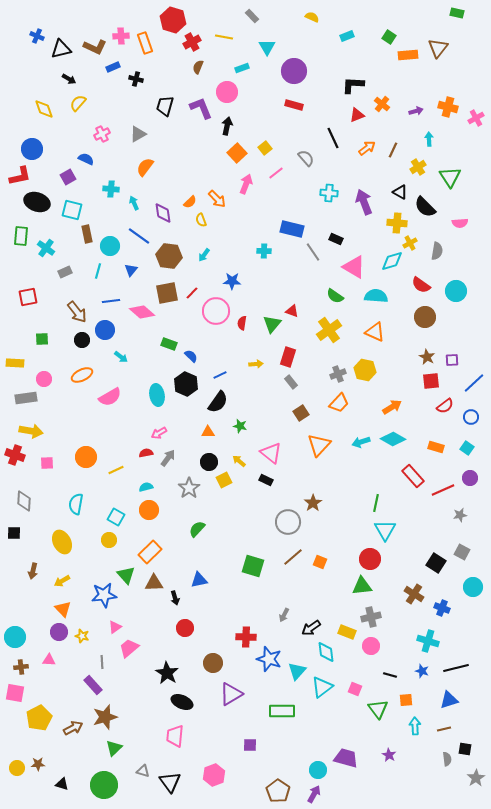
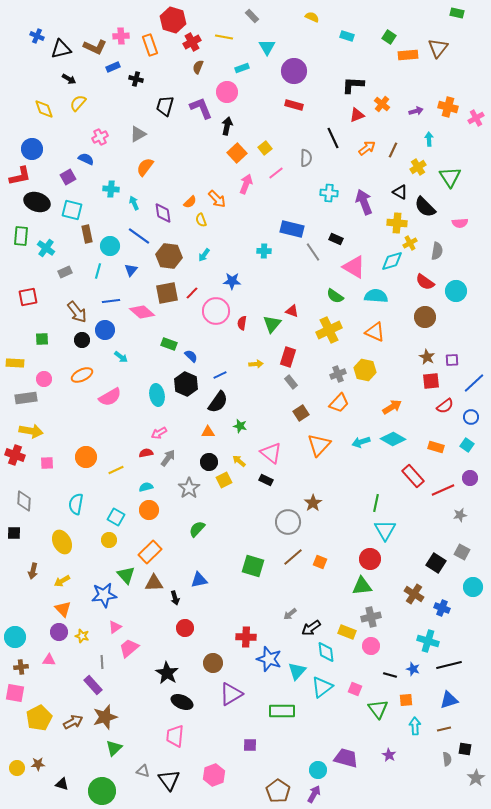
cyan rectangle at (347, 36): rotated 40 degrees clockwise
orange rectangle at (145, 43): moved 5 px right, 2 px down
pink cross at (102, 134): moved 2 px left, 3 px down
gray semicircle at (306, 158): rotated 42 degrees clockwise
red semicircle at (421, 285): moved 4 px right, 3 px up
yellow cross at (329, 330): rotated 10 degrees clockwise
cyan square at (467, 448): moved 3 px up
gray arrow at (284, 615): moved 6 px right, 1 px up; rotated 24 degrees clockwise
black line at (456, 668): moved 7 px left, 3 px up
blue star at (422, 671): moved 9 px left, 2 px up
brown arrow at (73, 728): moved 6 px up
black triangle at (170, 782): moved 1 px left, 2 px up
green circle at (104, 785): moved 2 px left, 6 px down
